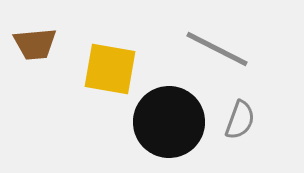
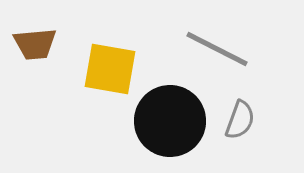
black circle: moved 1 px right, 1 px up
